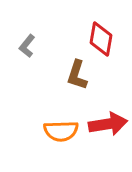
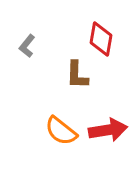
brown L-shape: rotated 16 degrees counterclockwise
red arrow: moved 6 px down
orange semicircle: rotated 40 degrees clockwise
